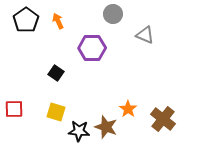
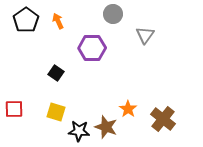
gray triangle: rotated 42 degrees clockwise
